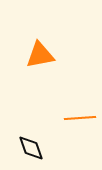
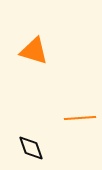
orange triangle: moved 6 px left, 4 px up; rotated 28 degrees clockwise
